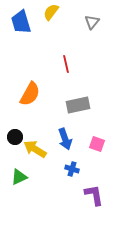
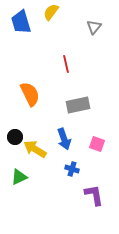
gray triangle: moved 2 px right, 5 px down
orange semicircle: rotated 55 degrees counterclockwise
blue arrow: moved 1 px left
